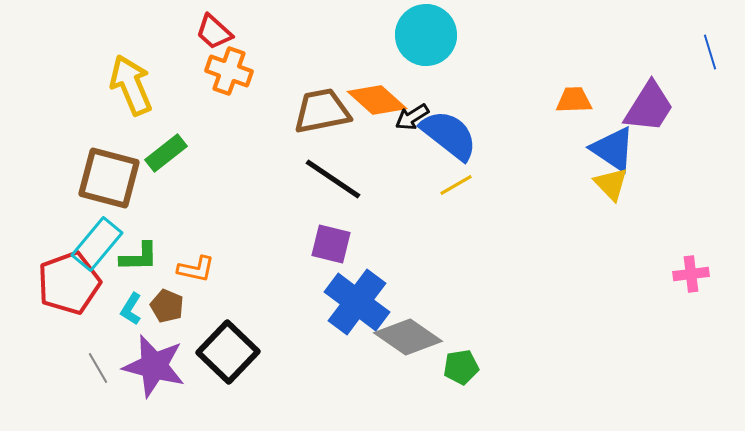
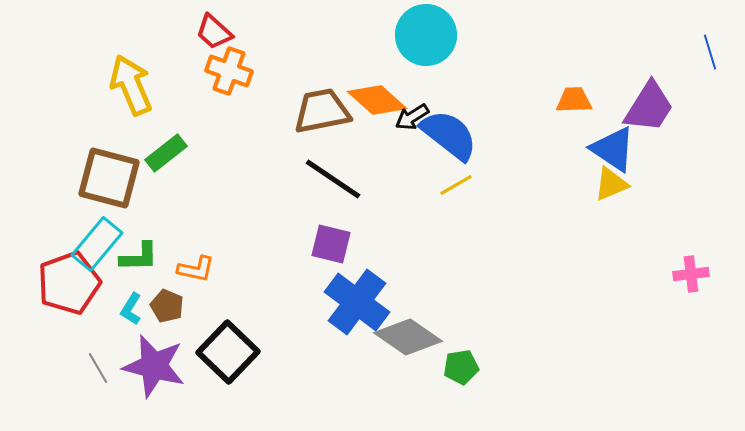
yellow triangle: rotated 51 degrees clockwise
